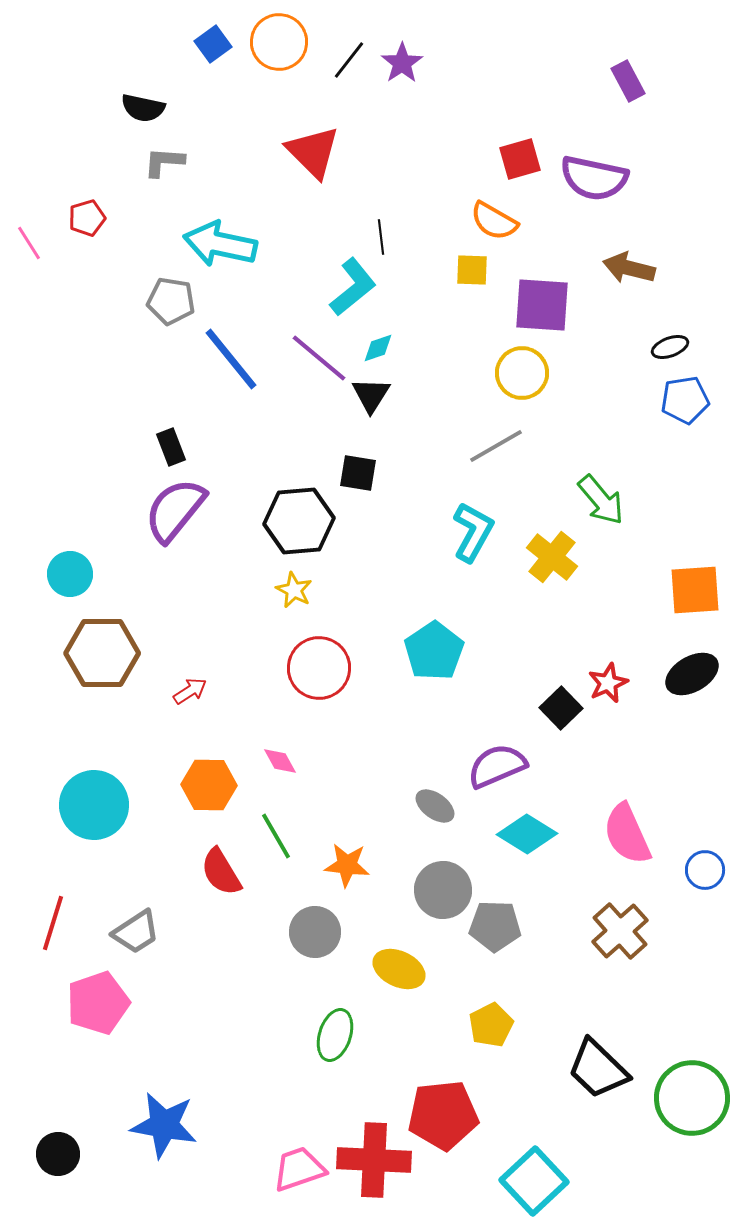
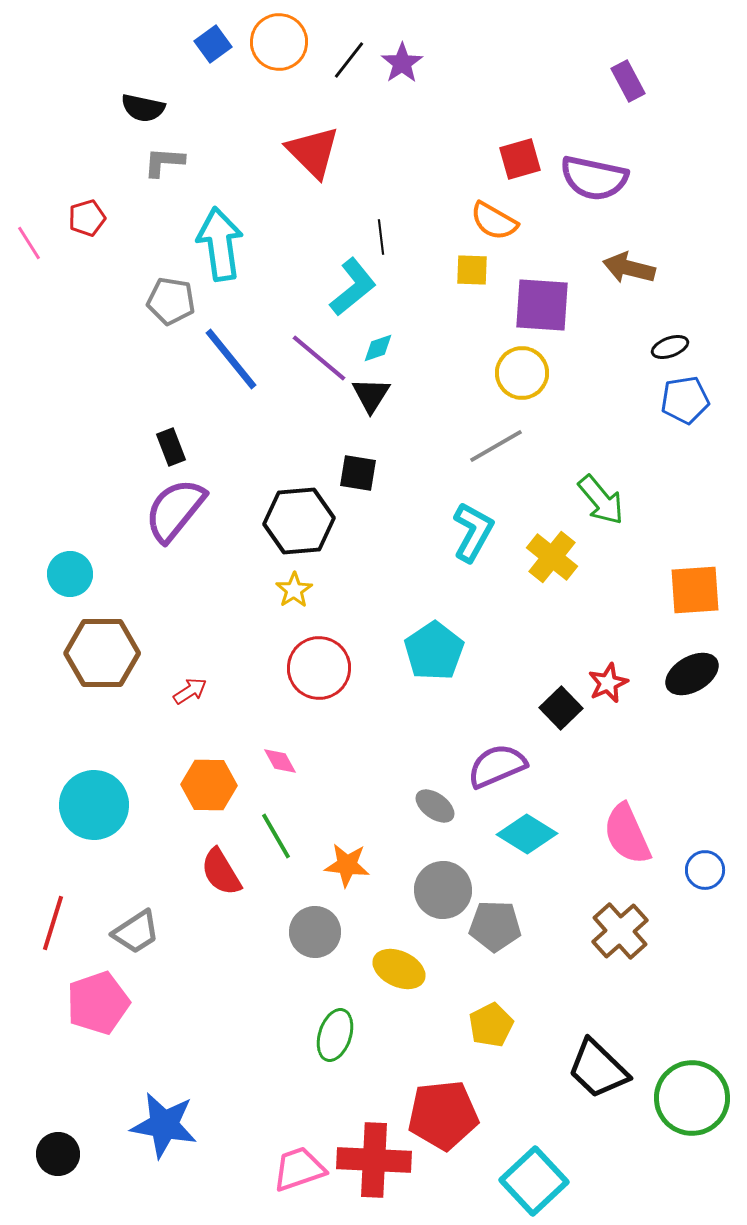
cyan arrow at (220, 244): rotated 70 degrees clockwise
yellow star at (294, 590): rotated 12 degrees clockwise
